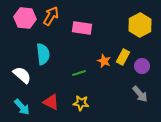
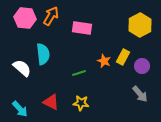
white semicircle: moved 7 px up
cyan arrow: moved 2 px left, 2 px down
